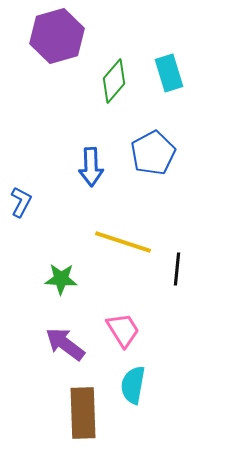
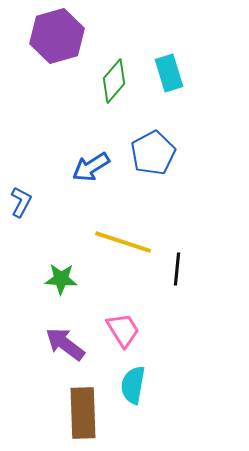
blue arrow: rotated 60 degrees clockwise
